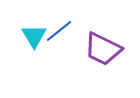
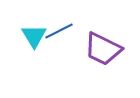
blue line: rotated 12 degrees clockwise
